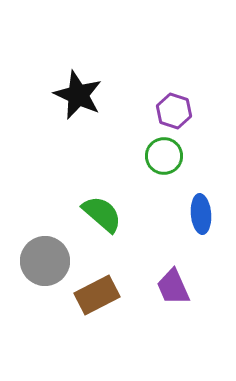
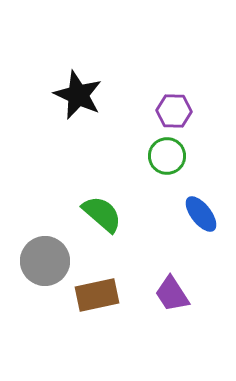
purple hexagon: rotated 16 degrees counterclockwise
green circle: moved 3 px right
blue ellipse: rotated 33 degrees counterclockwise
purple trapezoid: moved 1 px left, 7 px down; rotated 9 degrees counterclockwise
brown rectangle: rotated 15 degrees clockwise
